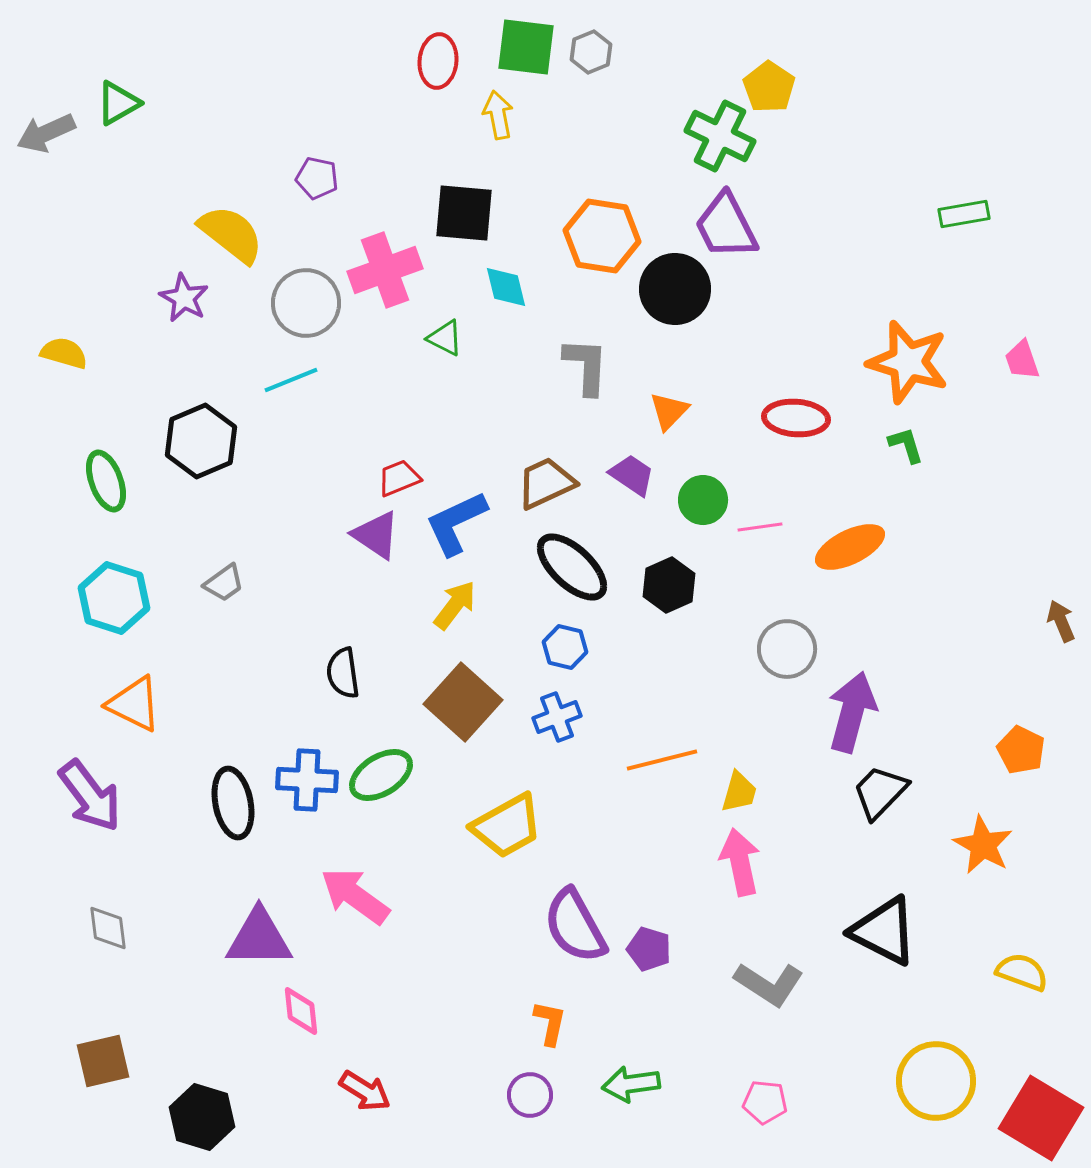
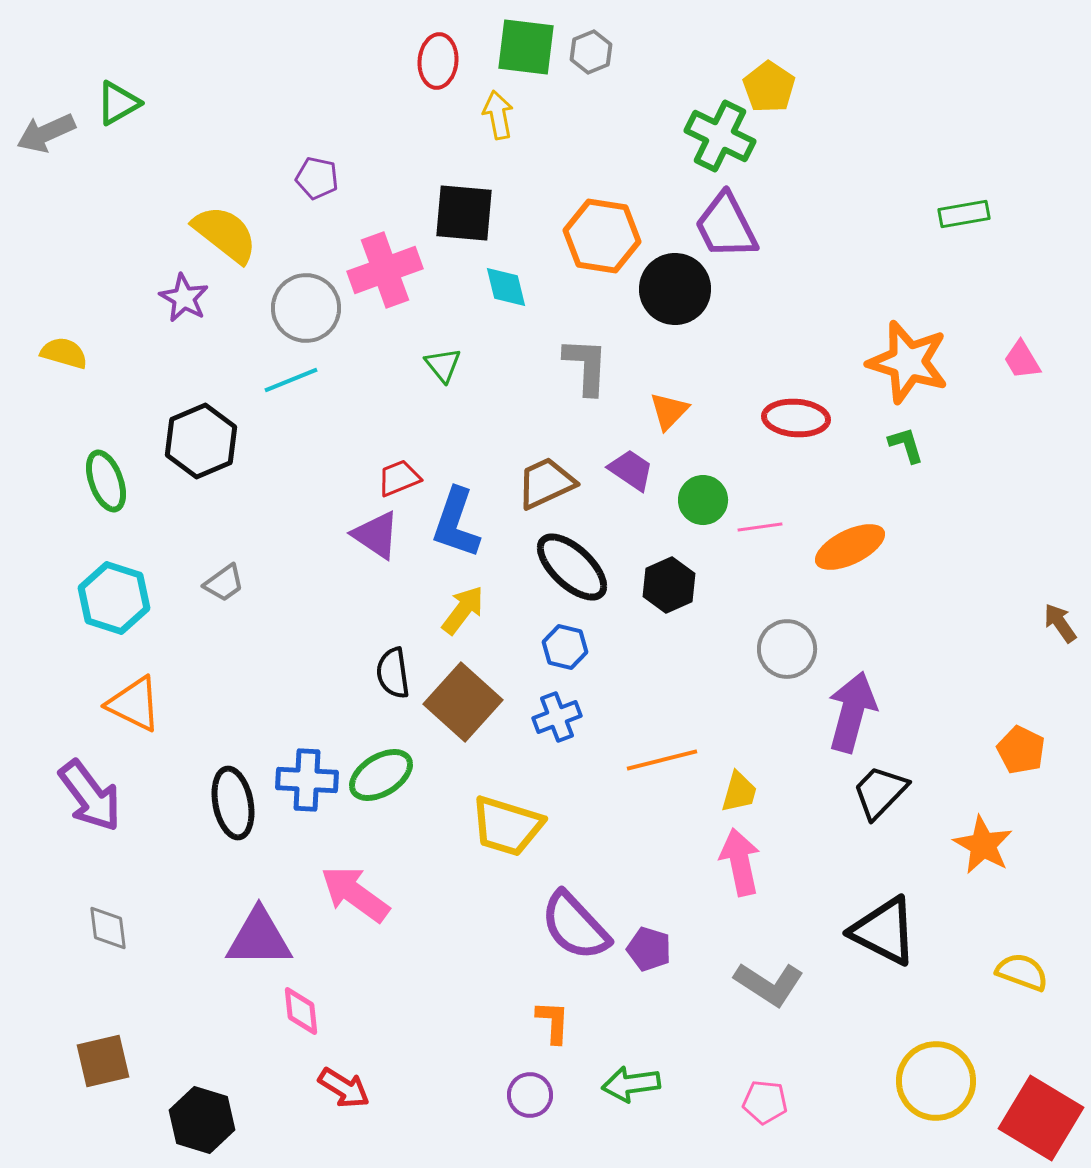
yellow semicircle at (231, 234): moved 6 px left
gray circle at (306, 303): moved 5 px down
green triangle at (445, 338): moved 2 px left, 27 px down; rotated 24 degrees clockwise
pink trapezoid at (1022, 360): rotated 12 degrees counterclockwise
purple trapezoid at (632, 475): moved 1 px left, 5 px up
blue L-shape at (456, 523): rotated 46 degrees counterclockwise
yellow arrow at (455, 605): moved 8 px right, 5 px down
brown arrow at (1061, 621): moved 1 px left, 2 px down; rotated 12 degrees counterclockwise
black semicircle at (343, 673): moved 50 px right
yellow trapezoid at (507, 826): rotated 46 degrees clockwise
pink arrow at (355, 896): moved 2 px up
purple semicircle at (575, 926): rotated 14 degrees counterclockwise
orange L-shape at (550, 1023): moved 3 px right, 1 px up; rotated 9 degrees counterclockwise
red arrow at (365, 1091): moved 21 px left, 3 px up
black hexagon at (202, 1117): moved 3 px down
